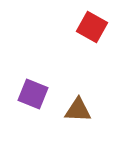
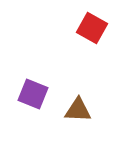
red square: moved 1 px down
